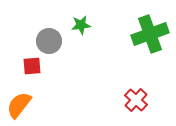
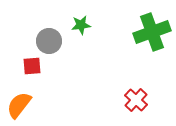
green cross: moved 2 px right, 2 px up
